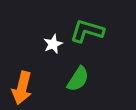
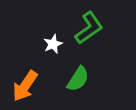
green L-shape: moved 2 px right, 3 px up; rotated 128 degrees clockwise
orange arrow: moved 3 px right, 2 px up; rotated 20 degrees clockwise
